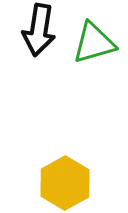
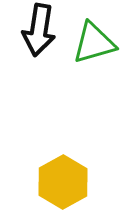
yellow hexagon: moved 2 px left, 1 px up
